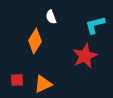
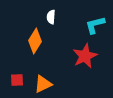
white semicircle: rotated 24 degrees clockwise
